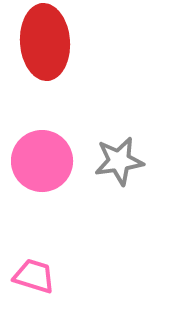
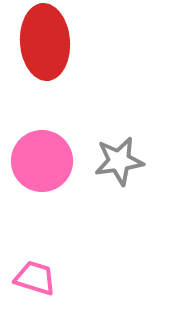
pink trapezoid: moved 1 px right, 2 px down
